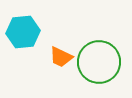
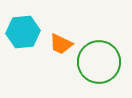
orange trapezoid: moved 13 px up
